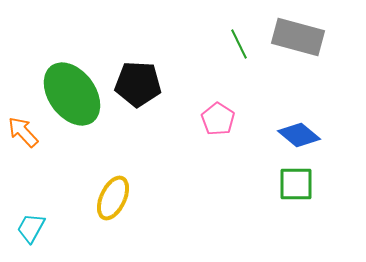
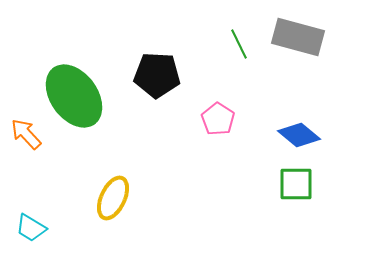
black pentagon: moved 19 px right, 9 px up
green ellipse: moved 2 px right, 2 px down
orange arrow: moved 3 px right, 2 px down
cyan trapezoid: rotated 88 degrees counterclockwise
